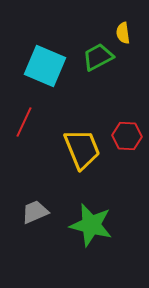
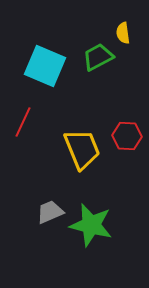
red line: moved 1 px left
gray trapezoid: moved 15 px right
